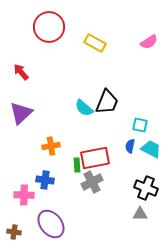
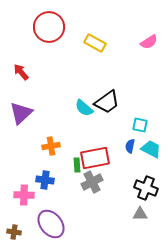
black trapezoid: rotated 32 degrees clockwise
